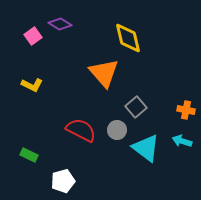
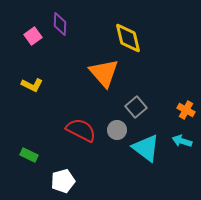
purple diamond: rotated 60 degrees clockwise
orange cross: rotated 18 degrees clockwise
